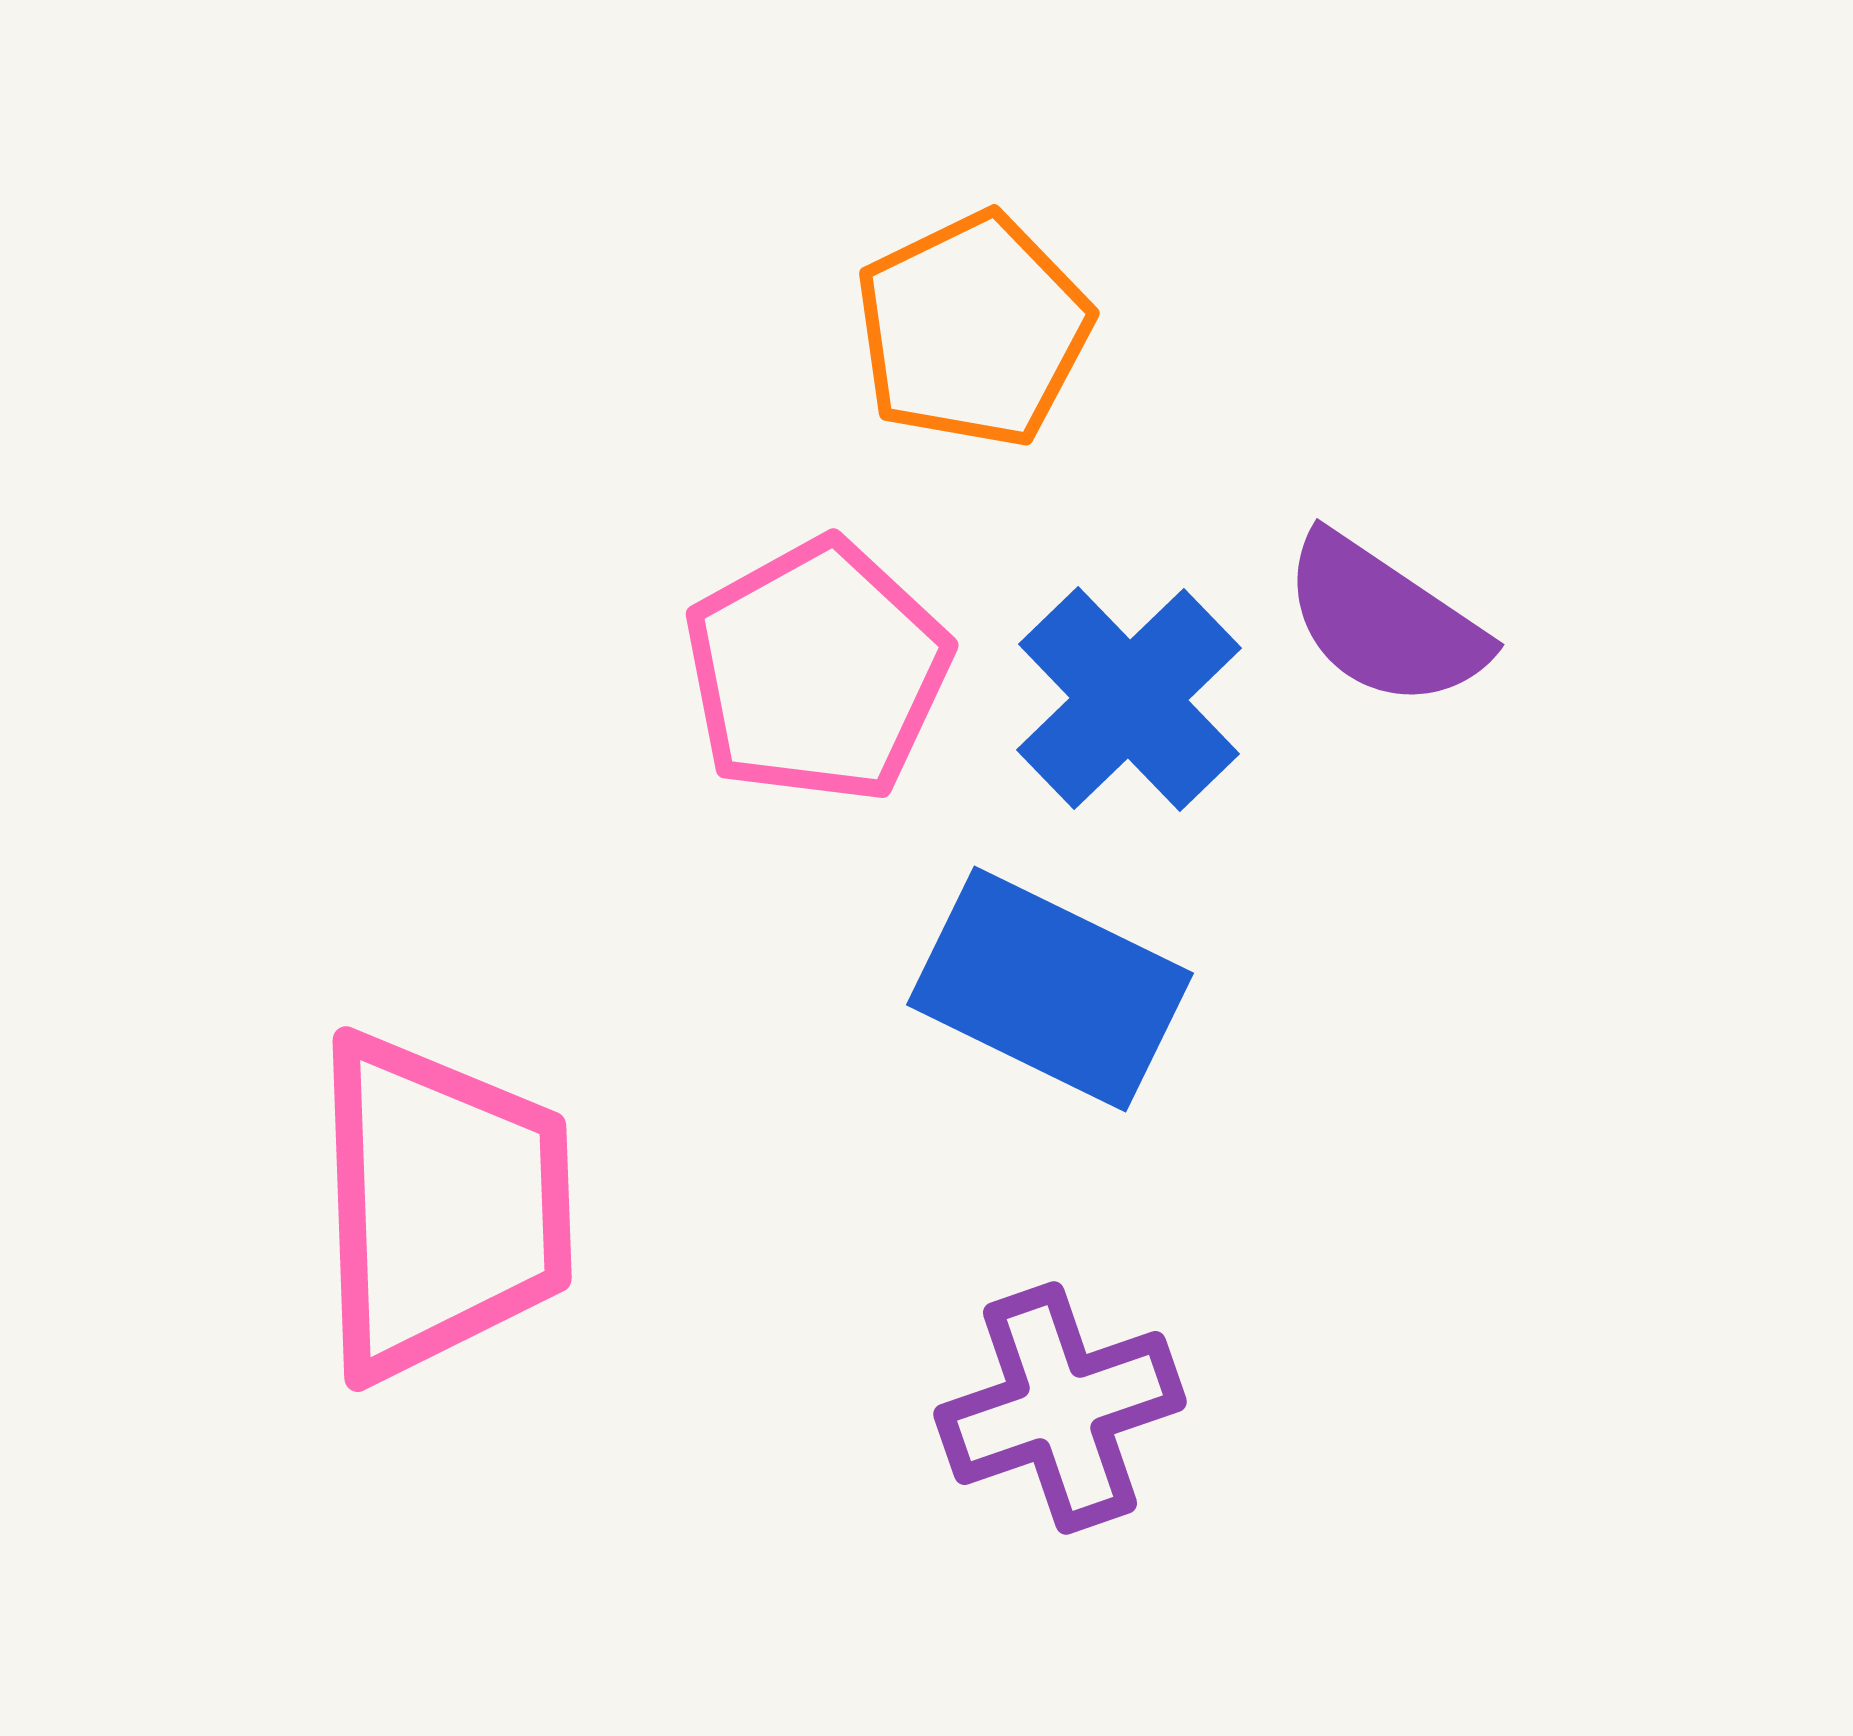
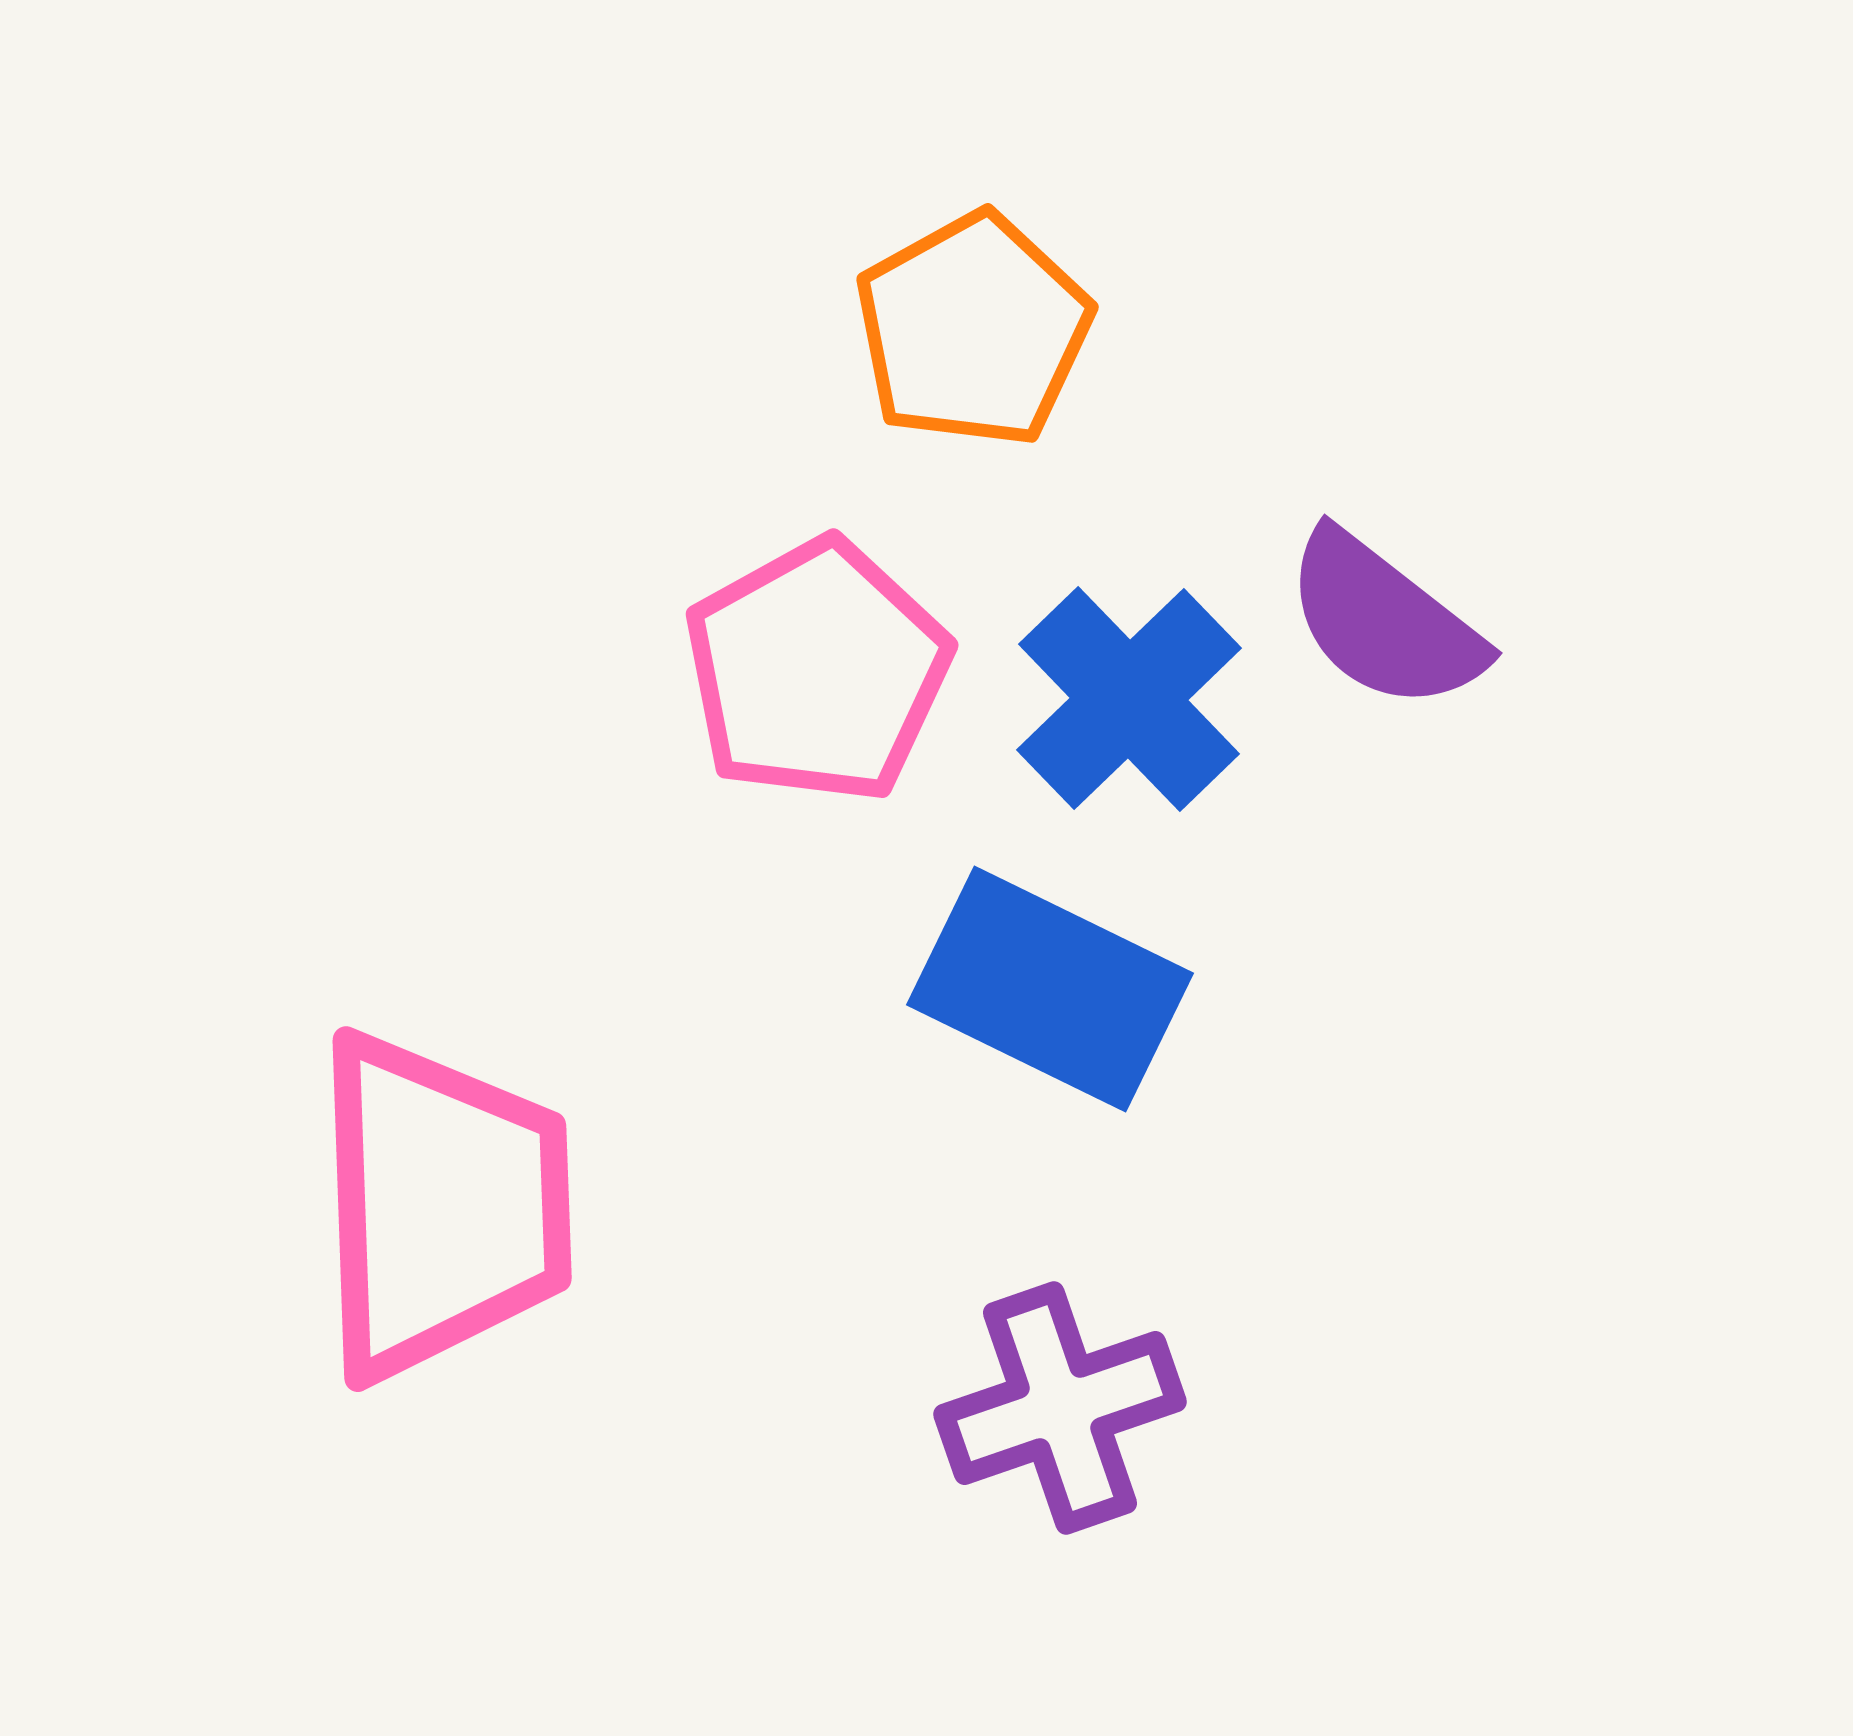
orange pentagon: rotated 3 degrees counterclockwise
purple semicircle: rotated 4 degrees clockwise
